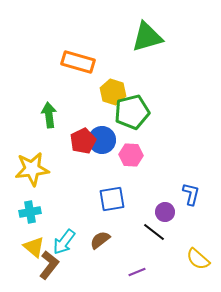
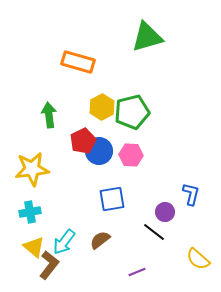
yellow hexagon: moved 11 px left, 15 px down; rotated 15 degrees clockwise
blue circle: moved 3 px left, 11 px down
